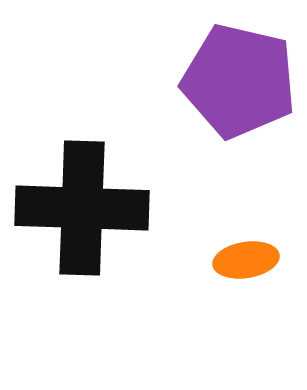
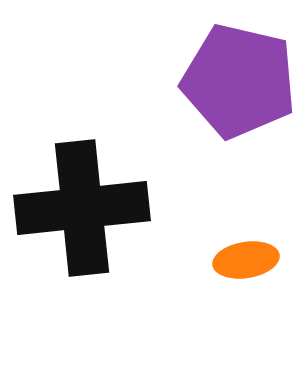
black cross: rotated 8 degrees counterclockwise
